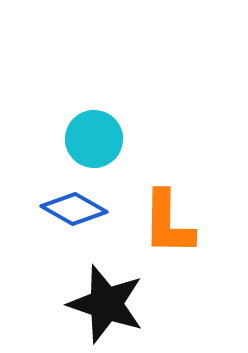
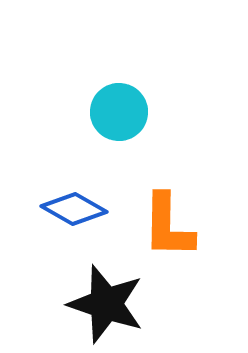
cyan circle: moved 25 px right, 27 px up
orange L-shape: moved 3 px down
